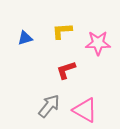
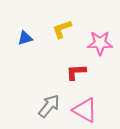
yellow L-shape: moved 2 px up; rotated 15 degrees counterclockwise
pink star: moved 2 px right
red L-shape: moved 10 px right, 2 px down; rotated 15 degrees clockwise
